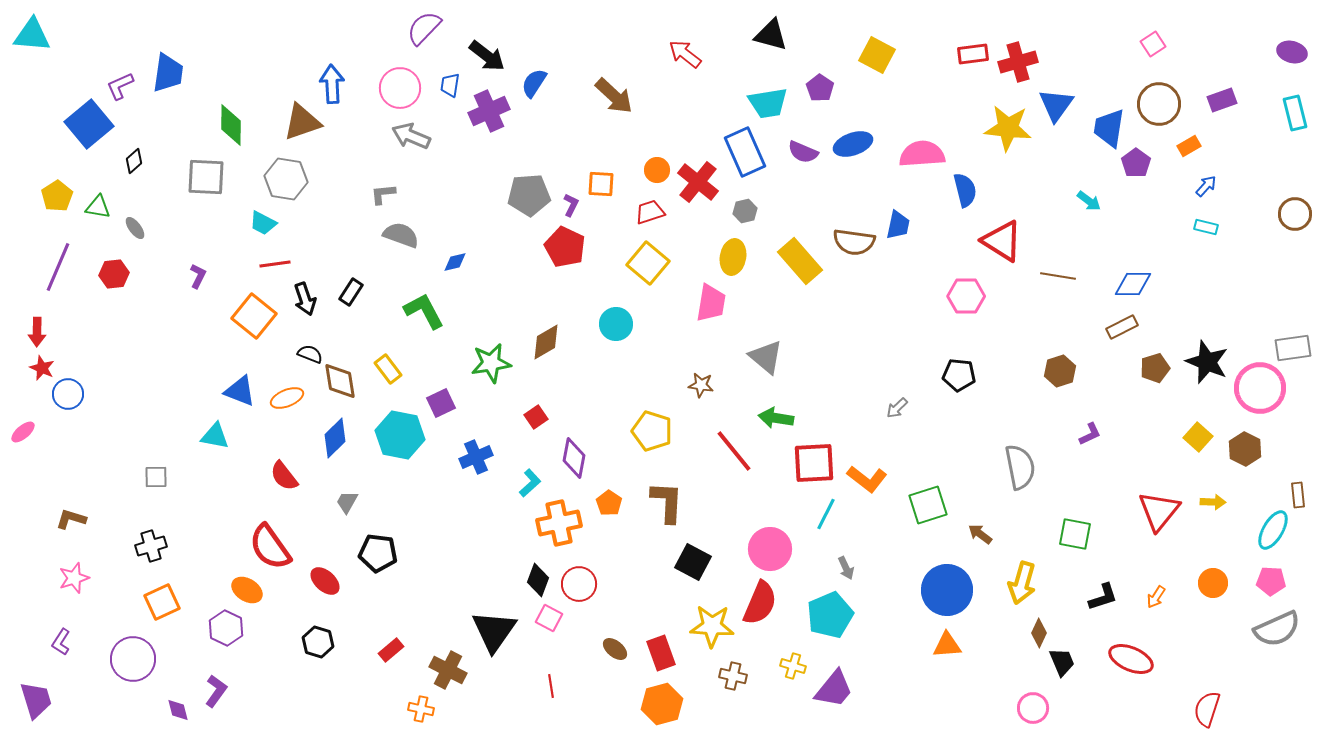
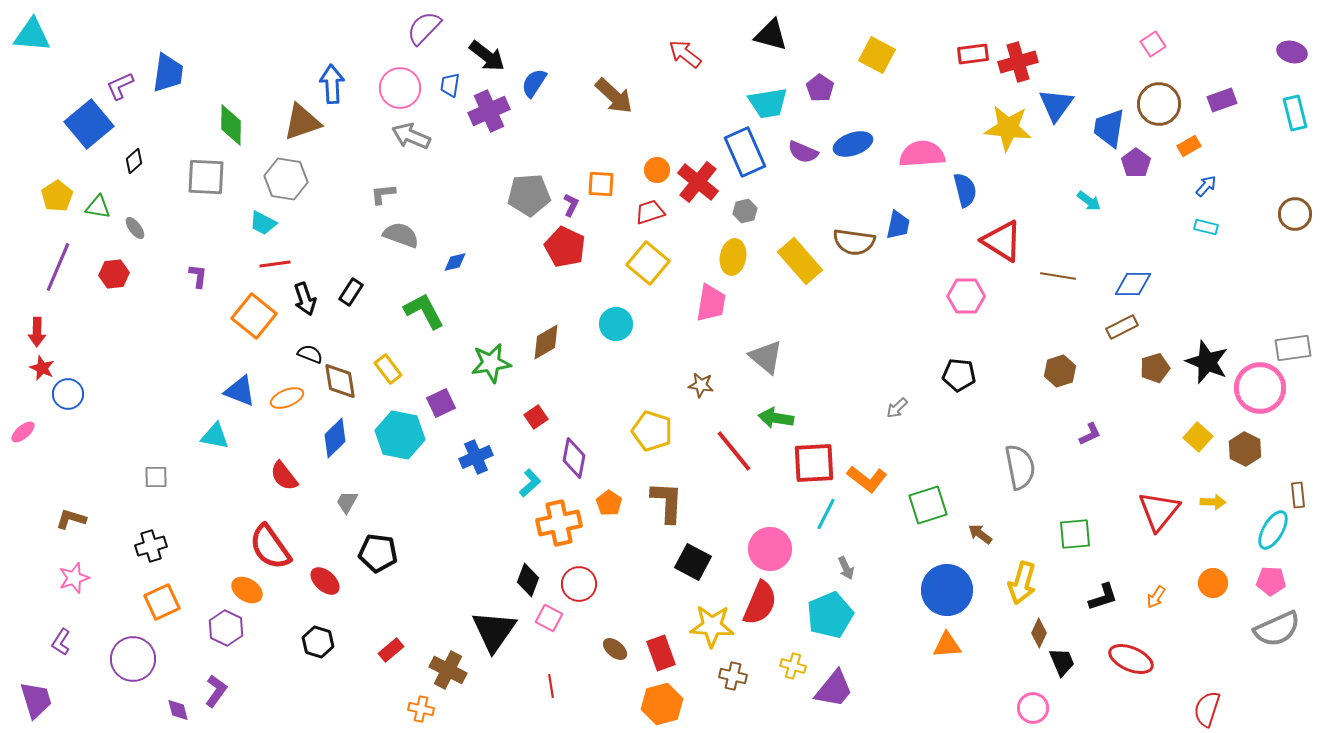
purple L-shape at (198, 276): rotated 20 degrees counterclockwise
green square at (1075, 534): rotated 16 degrees counterclockwise
black diamond at (538, 580): moved 10 px left
